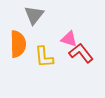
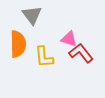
gray triangle: moved 2 px left; rotated 15 degrees counterclockwise
